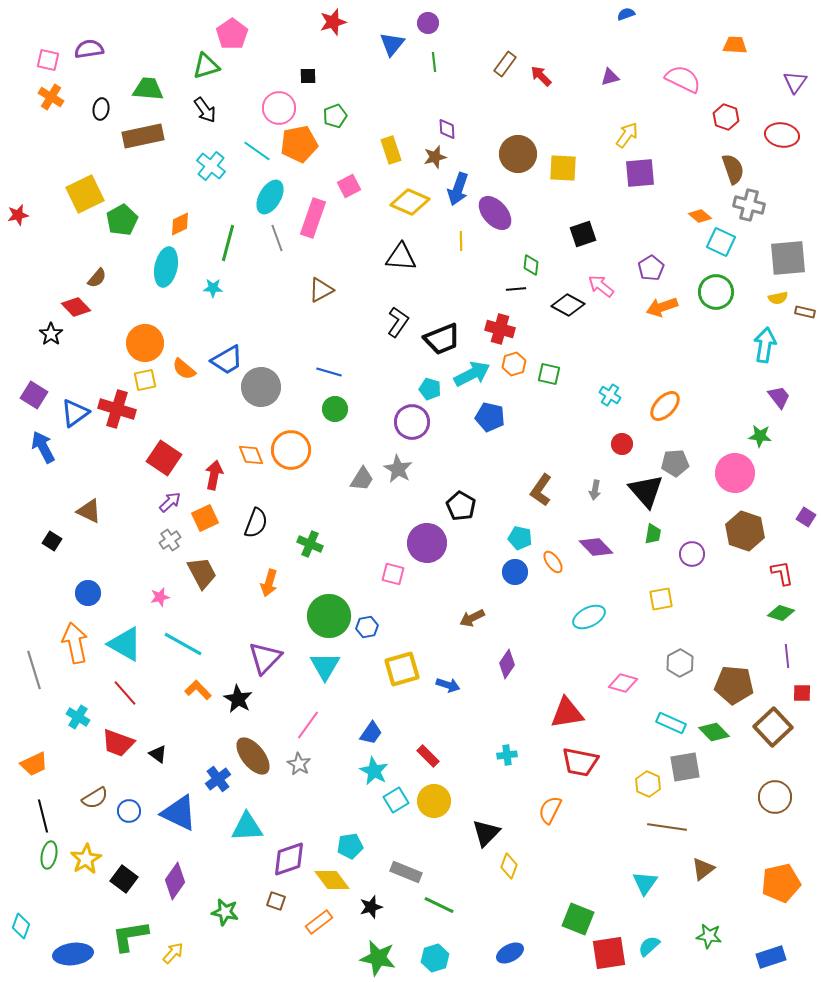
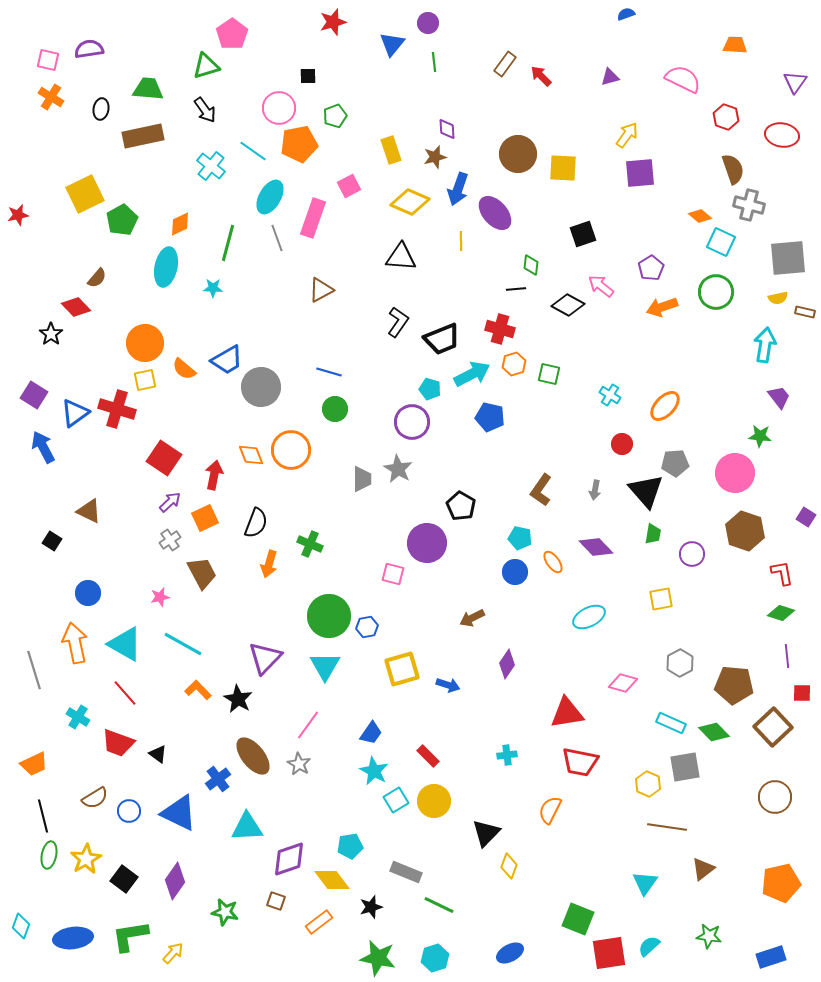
cyan line at (257, 151): moved 4 px left
gray trapezoid at (362, 479): rotated 32 degrees counterclockwise
orange arrow at (269, 583): moved 19 px up
blue ellipse at (73, 954): moved 16 px up
